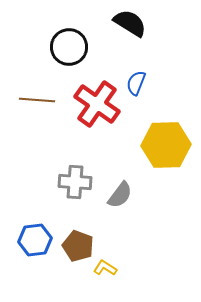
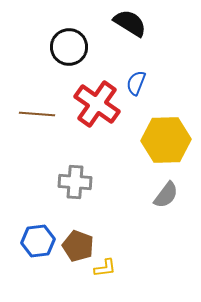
brown line: moved 14 px down
yellow hexagon: moved 5 px up
gray semicircle: moved 46 px right
blue hexagon: moved 3 px right, 1 px down
yellow L-shape: rotated 140 degrees clockwise
